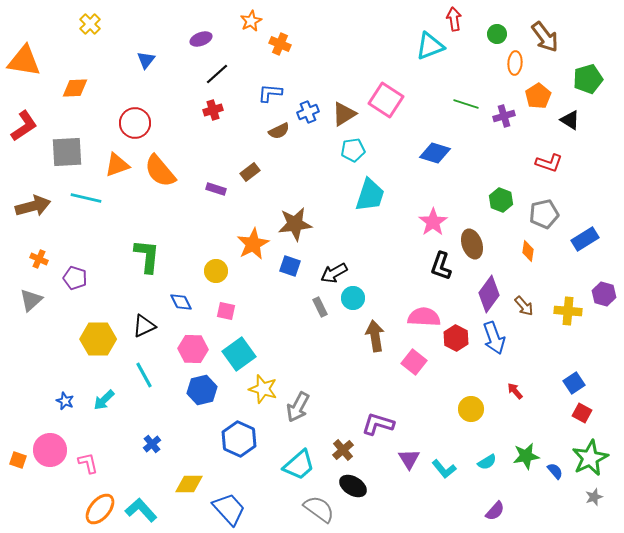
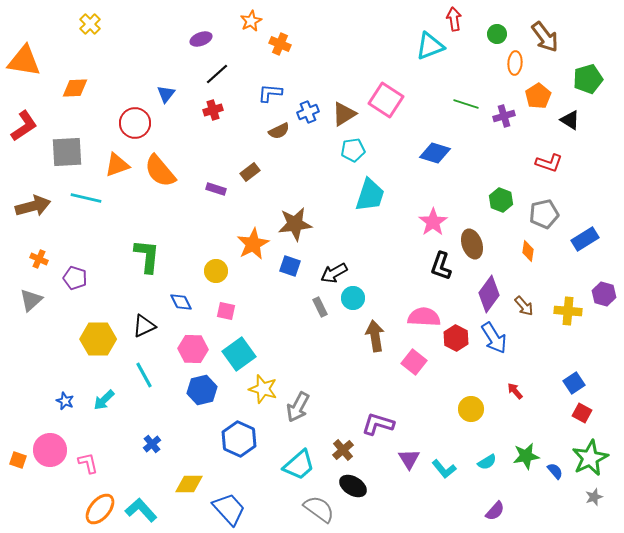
blue triangle at (146, 60): moved 20 px right, 34 px down
blue arrow at (494, 338): rotated 12 degrees counterclockwise
